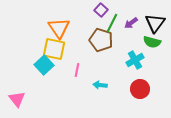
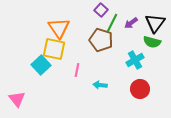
cyan square: moved 3 px left
